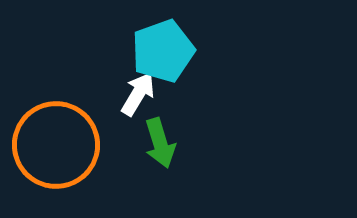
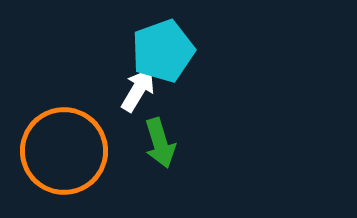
white arrow: moved 4 px up
orange circle: moved 8 px right, 6 px down
